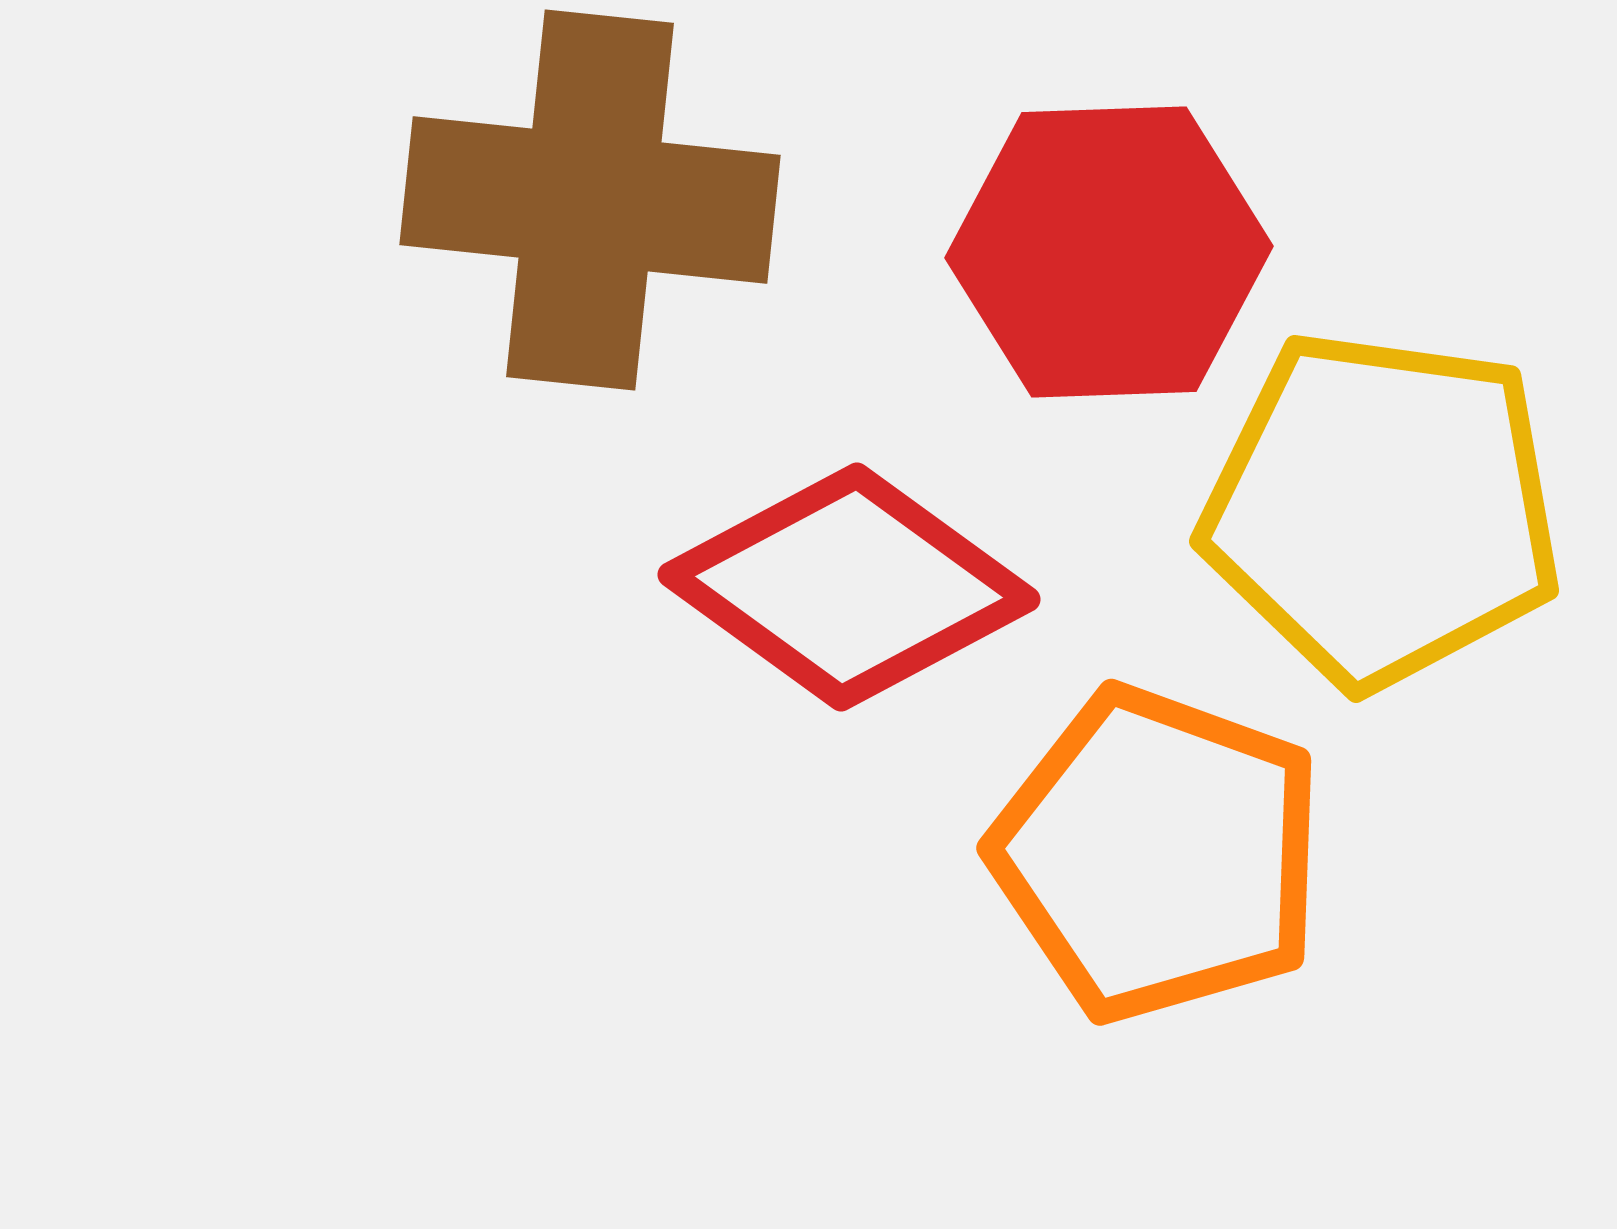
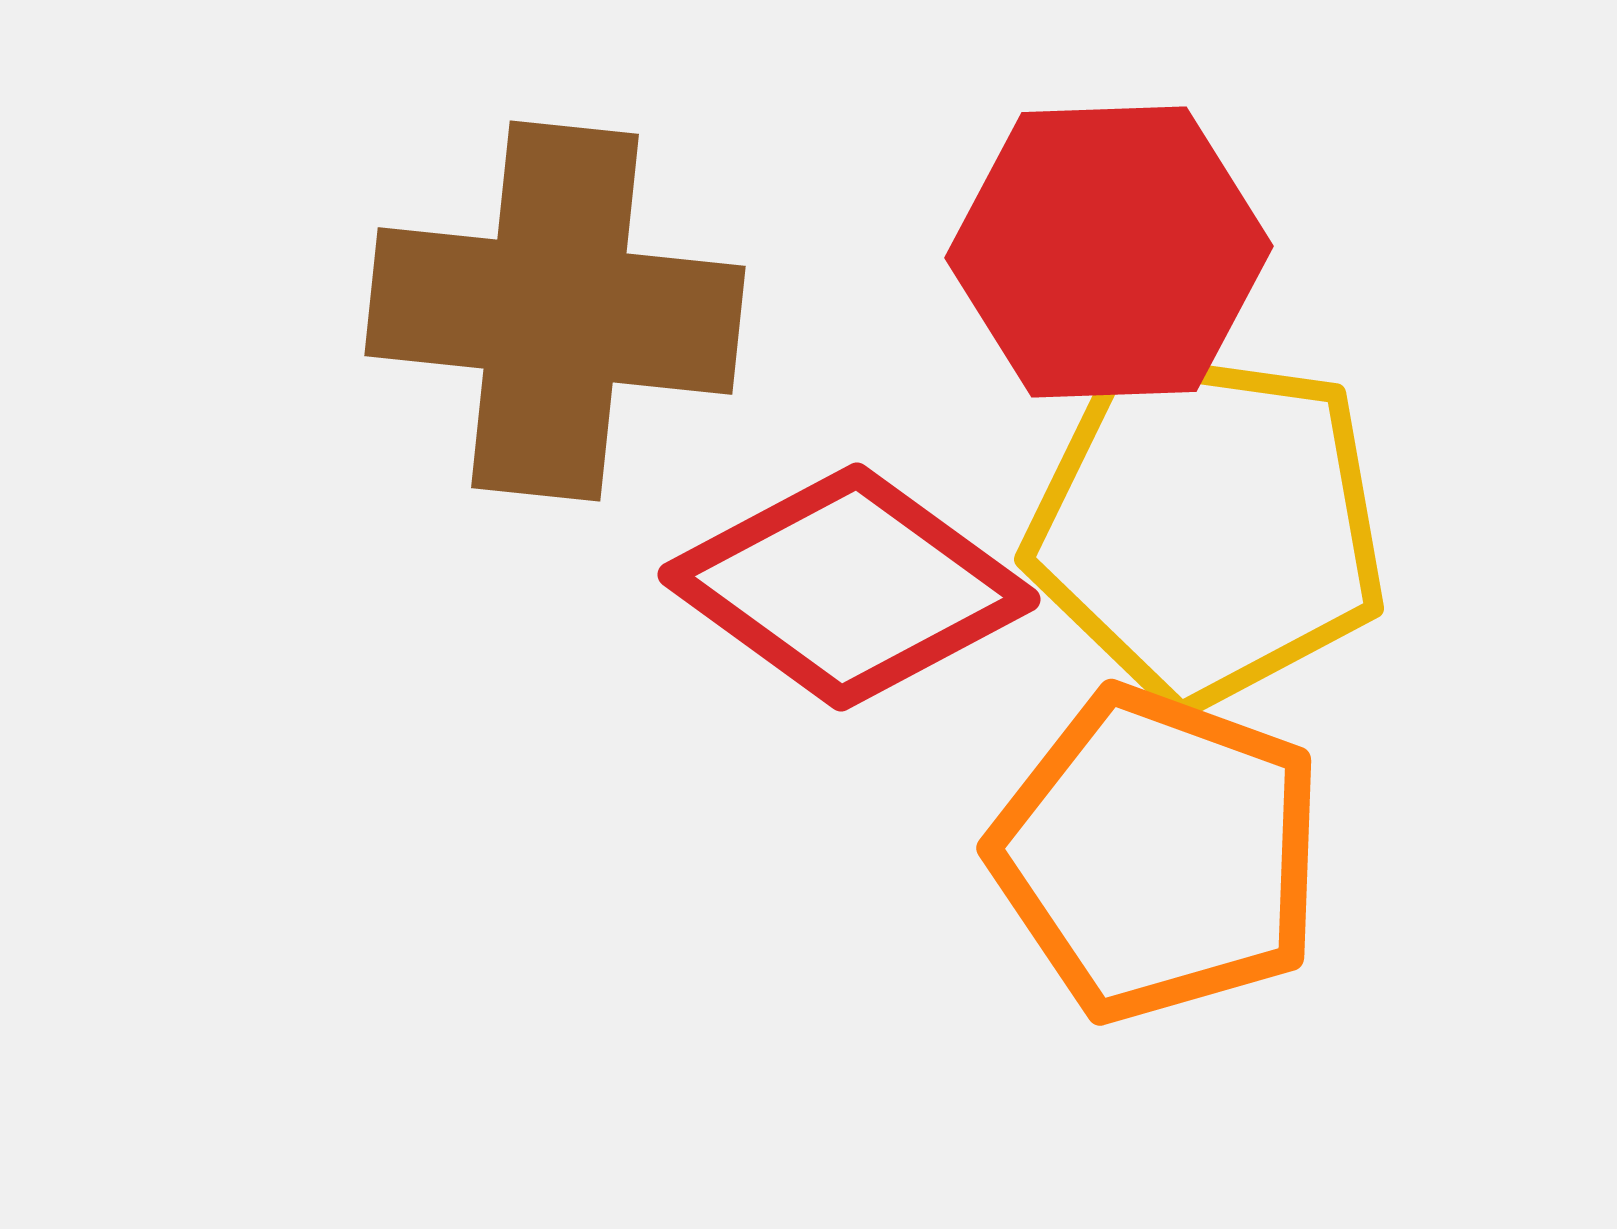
brown cross: moved 35 px left, 111 px down
yellow pentagon: moved 175 px left, 18 px down
